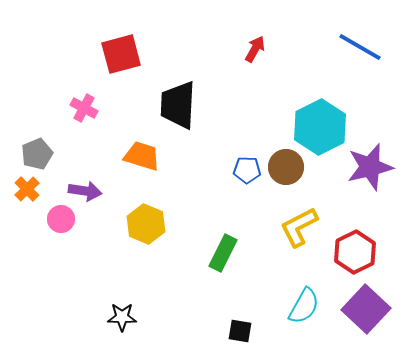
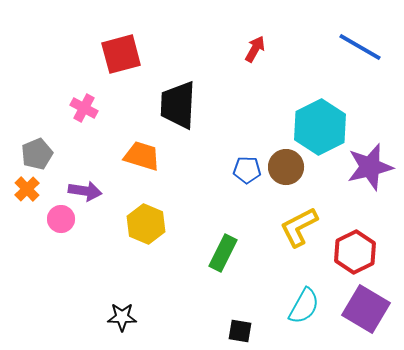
purple square: rotated 12 degrees counterclockwise
